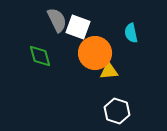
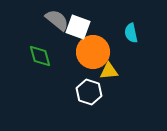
gray semicircle: rotated 25 degrees counterclockwise
orange circle: moved 2 px left, 1 px up
white hexagon: moved 28 px left, 19 px up
